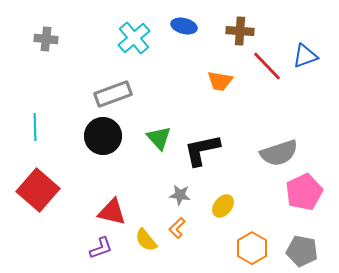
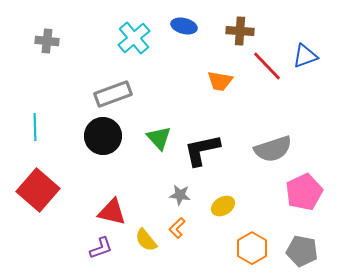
gray cross: moved 1 px right, 2 px down
gray semicircle: moved 6 px left, 4 px up
yellow ellipse: rotated 20 degrees clockwise
